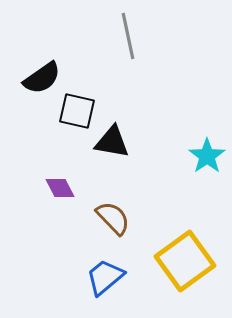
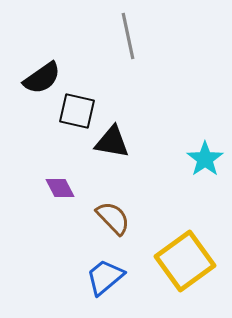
cyan star: moved 2 px left, 3 px down
